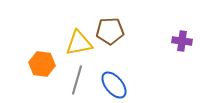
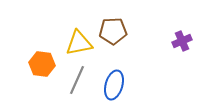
brown pentagon: moved 3 px right
purple cross: rotated 30 degrees counterclockwise
gray line: rotated 8 degrees clockwise
blue ellipse: rotated 56 degrees clockwise
